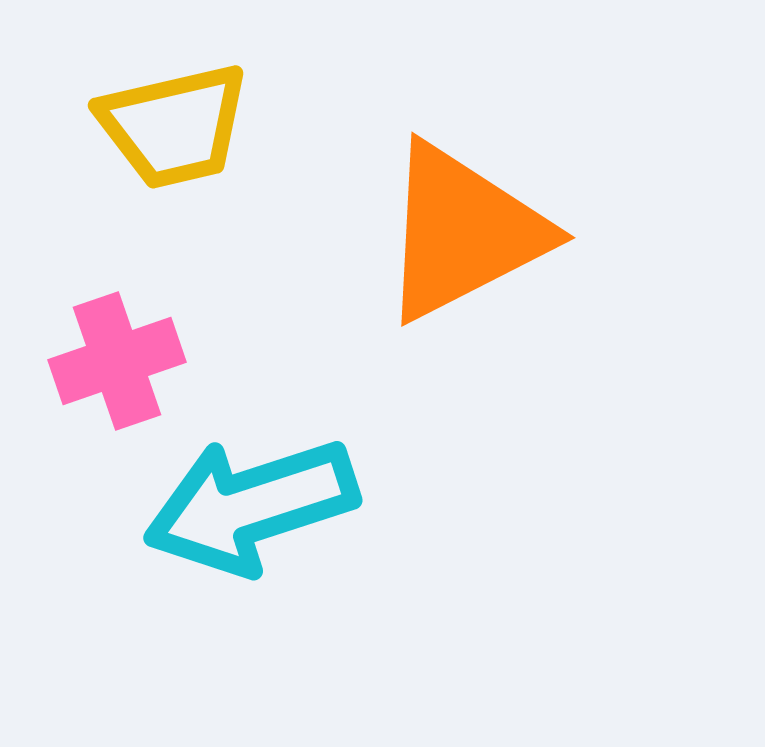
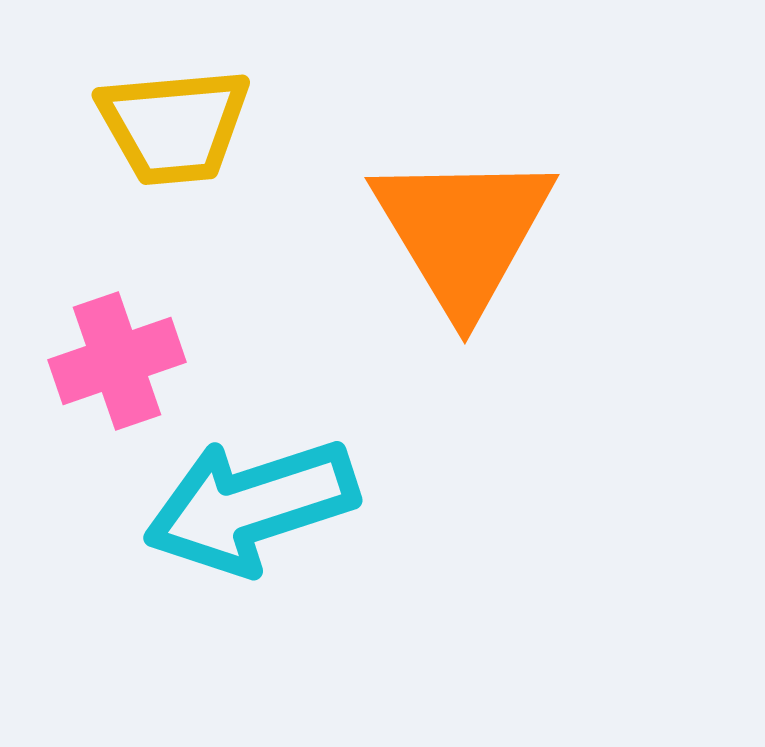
yellow trapezoid: rotated 8 degrees clockwise
orange triangle: rotated 34 degrees counterclockwise
